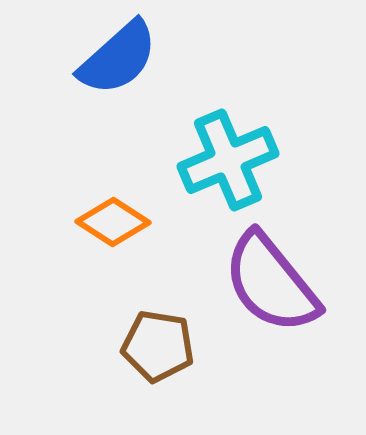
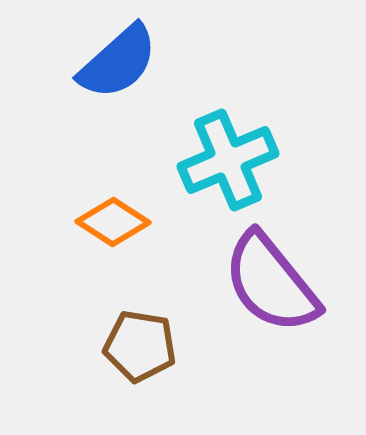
blue semicircle: moved 4 px down
brown pentagon: moved 18 px left
